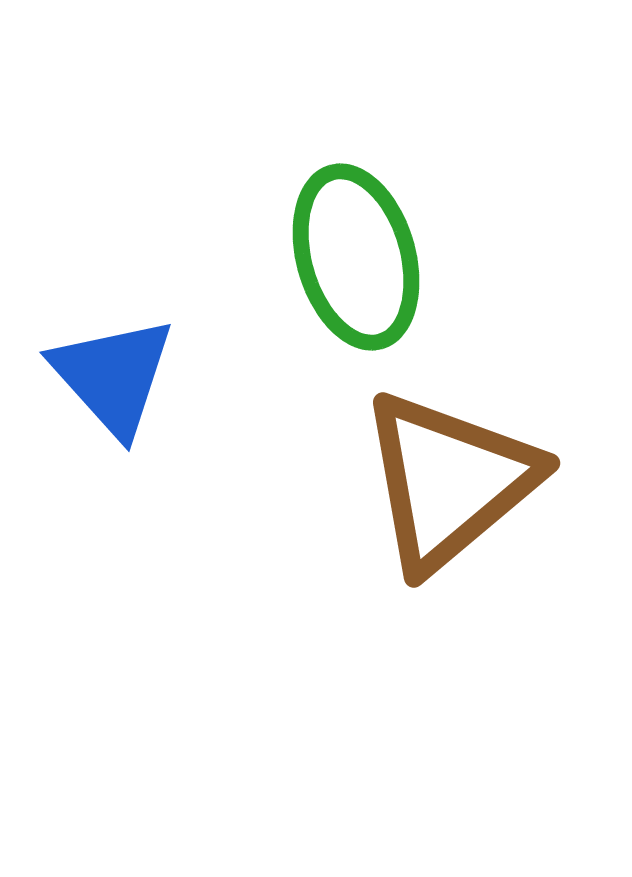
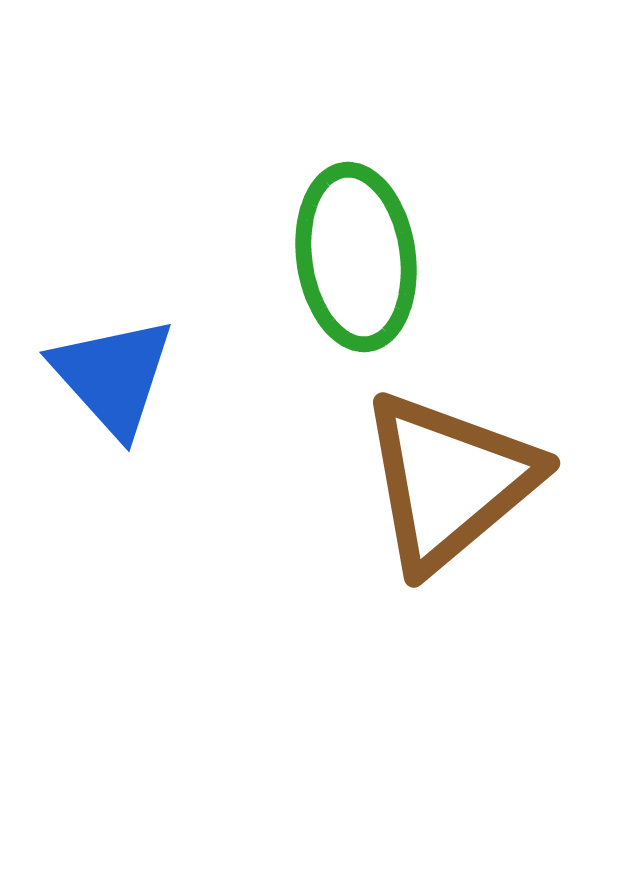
green ellipse: rotated 8 degrees clockwise
